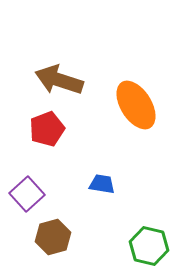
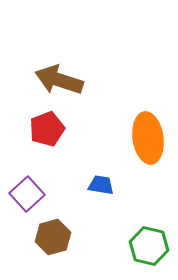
orange ellipse: moved 12 px right, 33 px down; rotated 24 degrees clockwise
blue trapezoid: moved 1 px left, 1 px down
